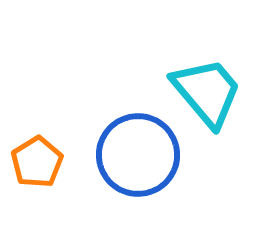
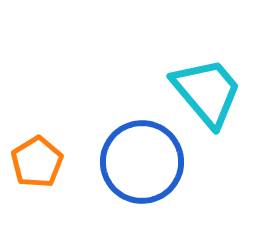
blue circle: moved 4 px right, 7 px down
